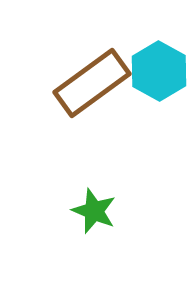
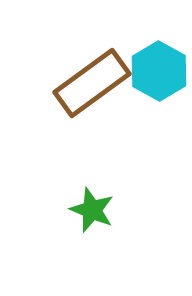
green star: moved 2 px left, 1 px up
